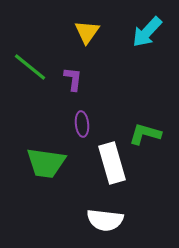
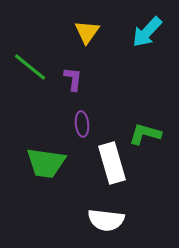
white semicircle: moved 1 px right
